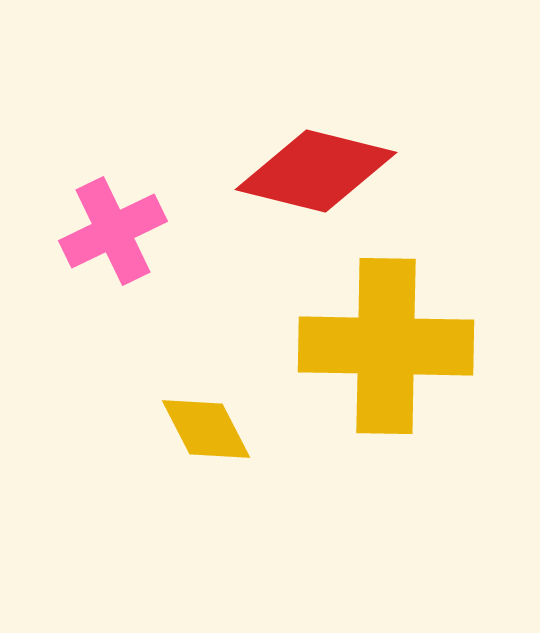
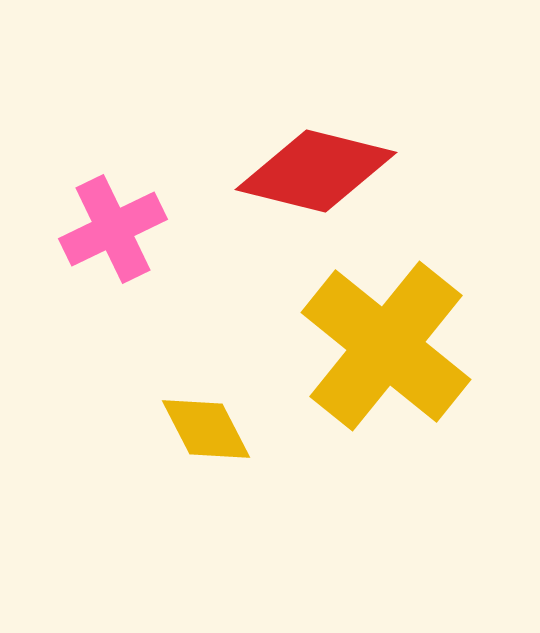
pink cross: moved 2 px up
yellow cross: rotated 38 degrees clockwise
